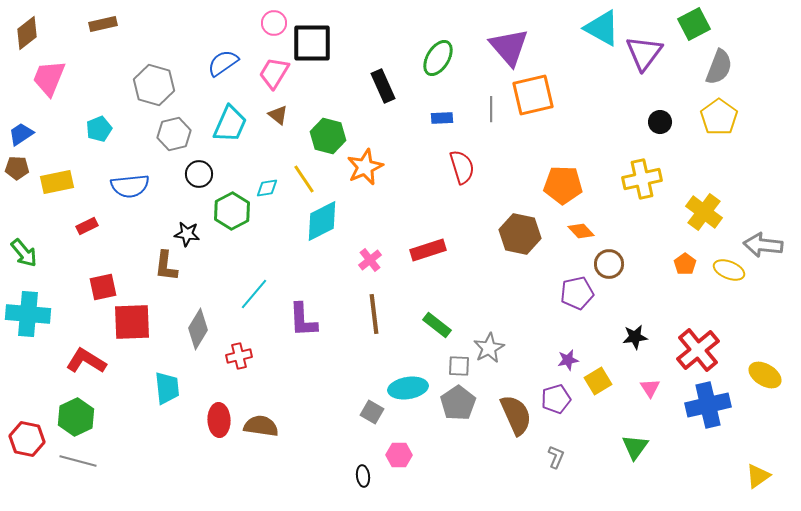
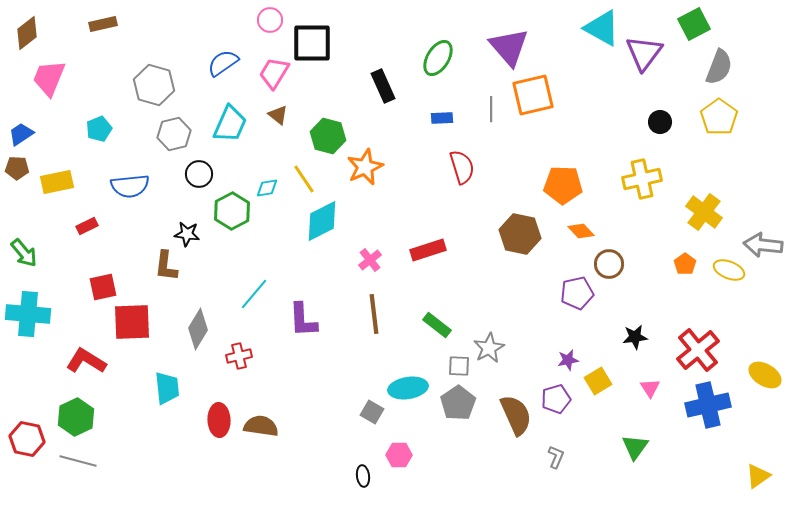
pink circle at (274, 23): moved 4 px left, 3 px up
